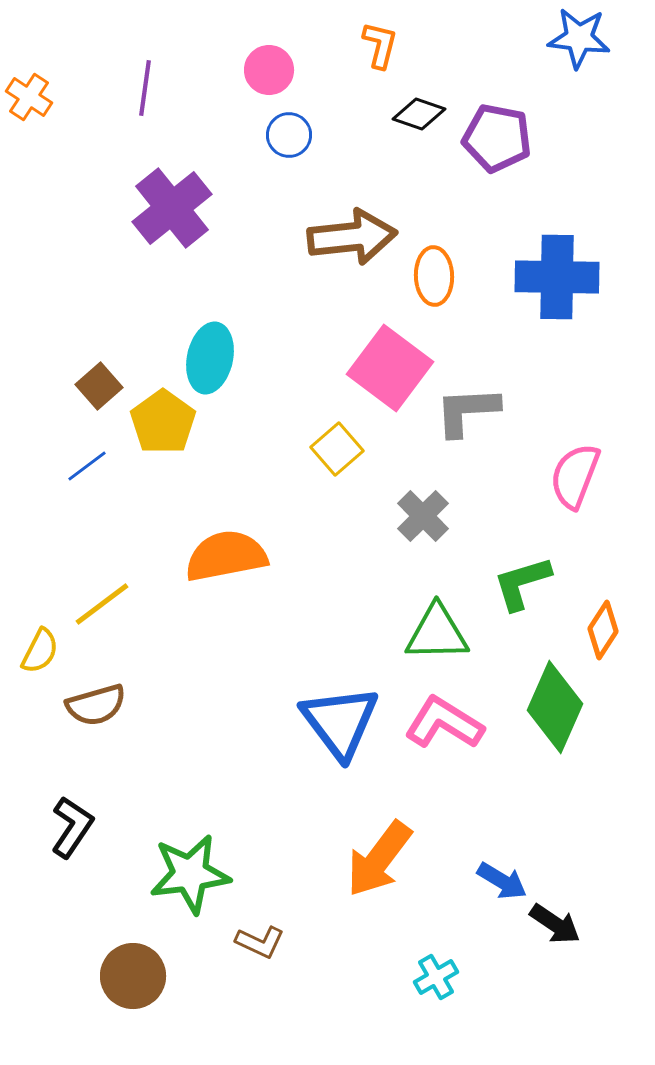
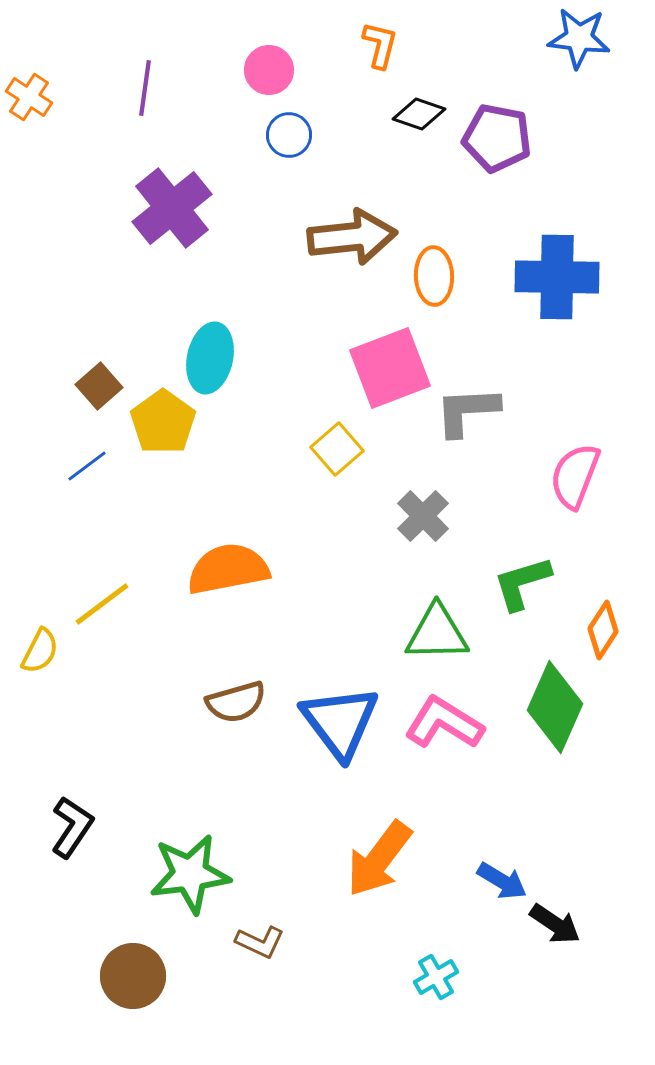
pink square: rotated 32 degrees clockwise
orange semicircle: moved 2 px right, 13 px down
brown semicircle: moved 140 px right, 3 px up
